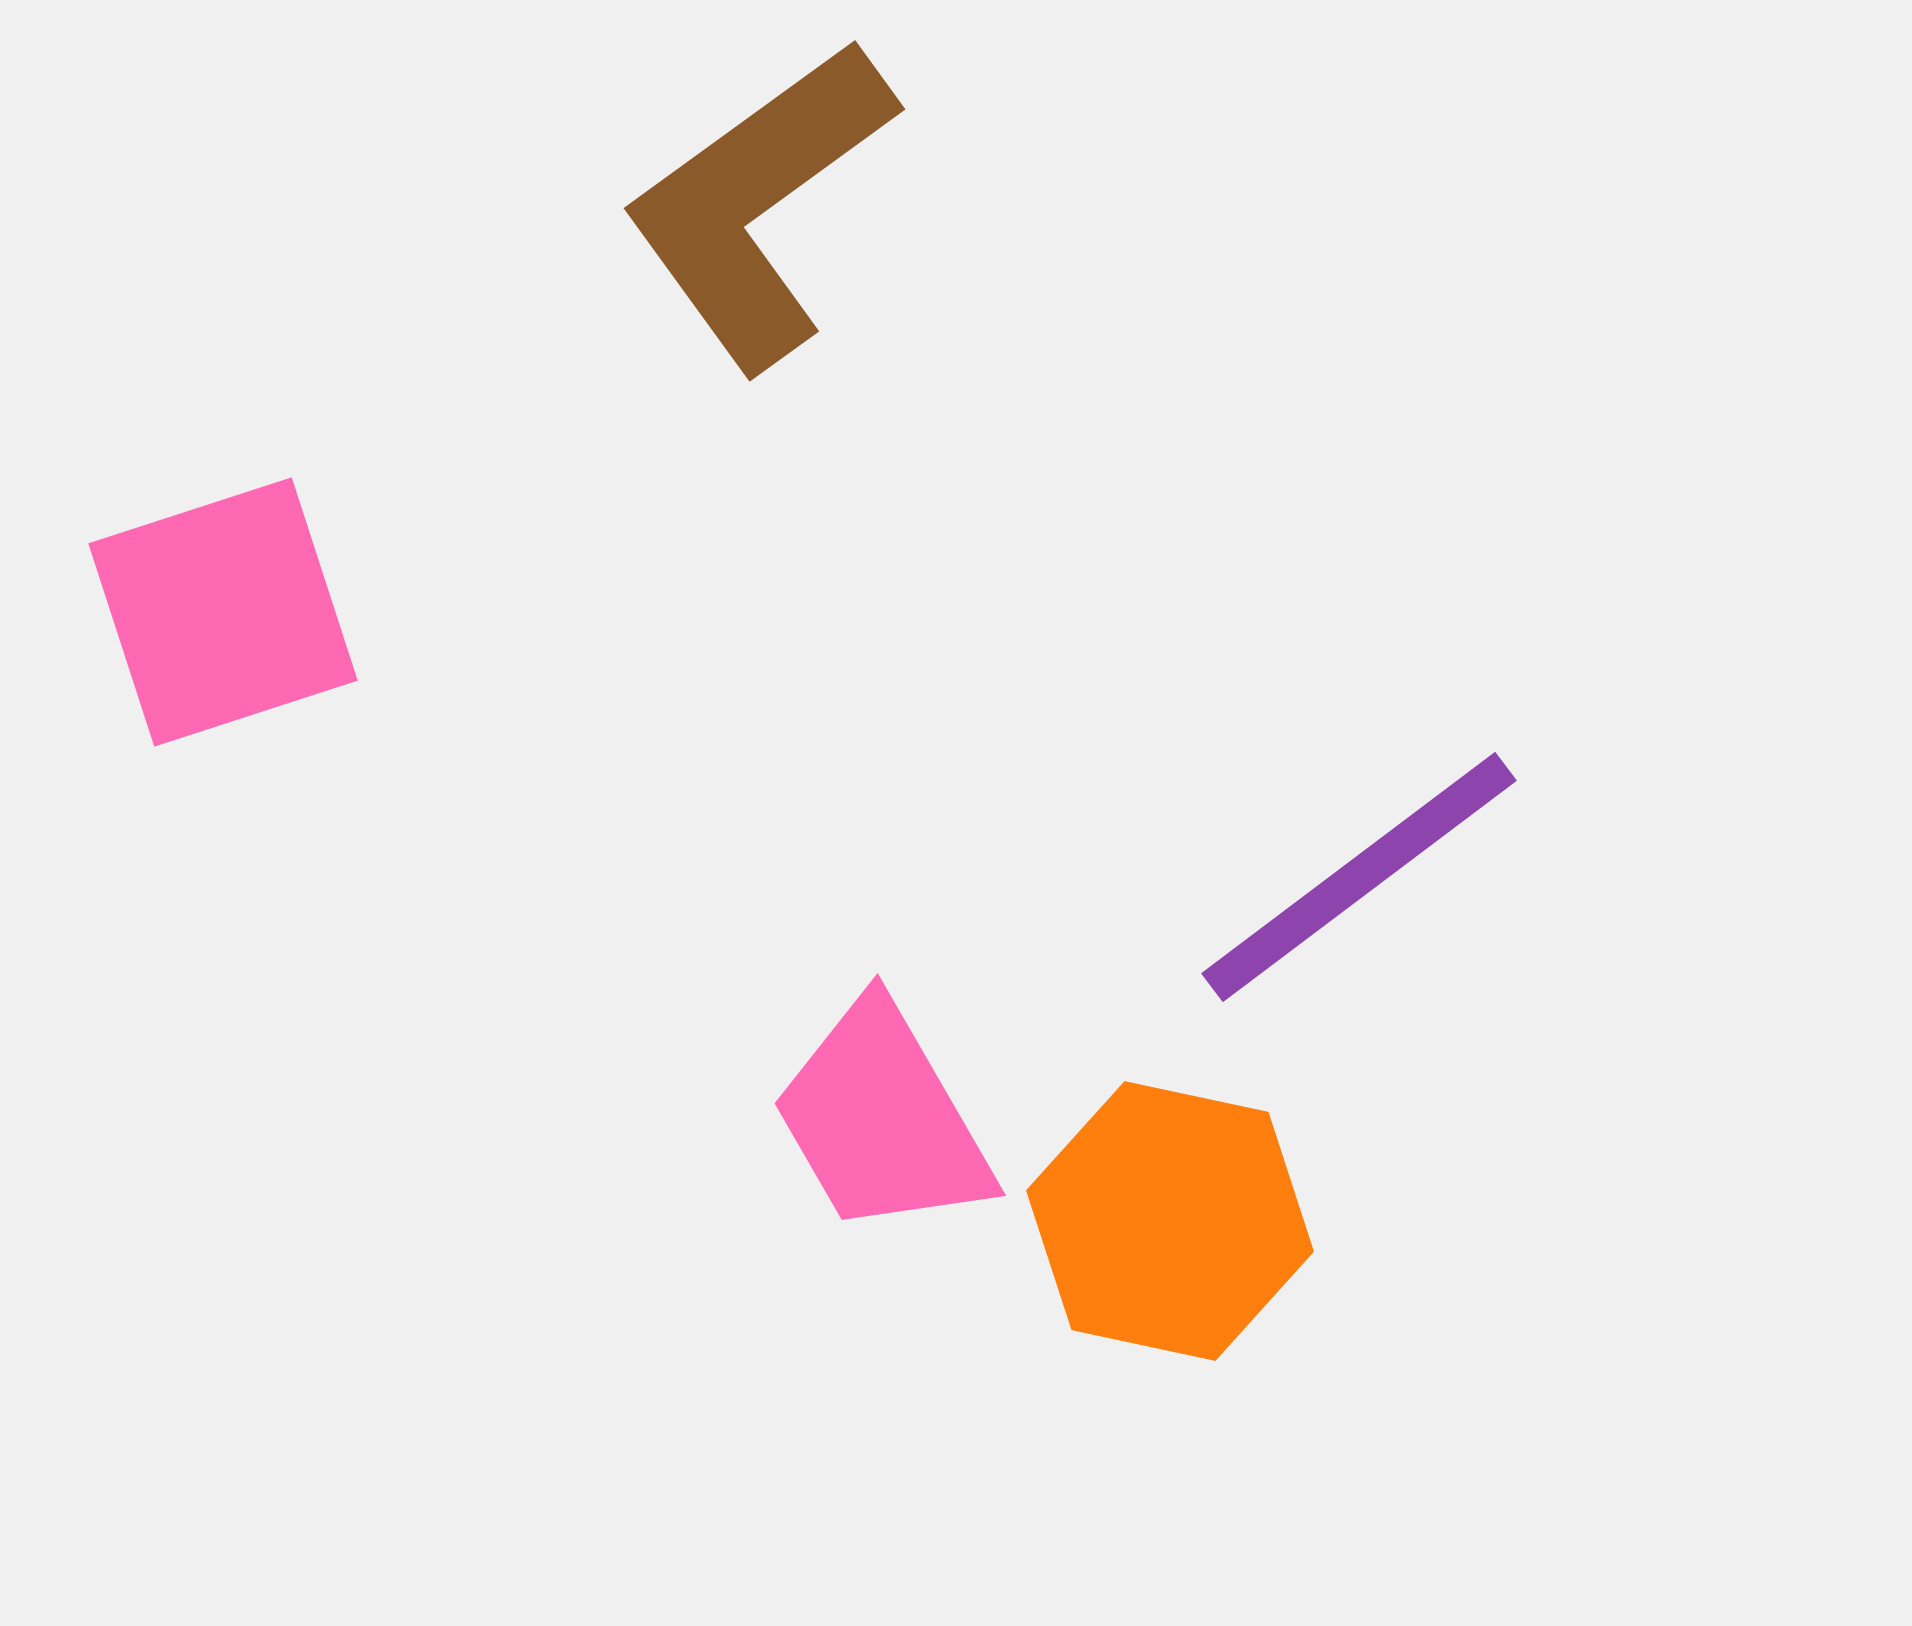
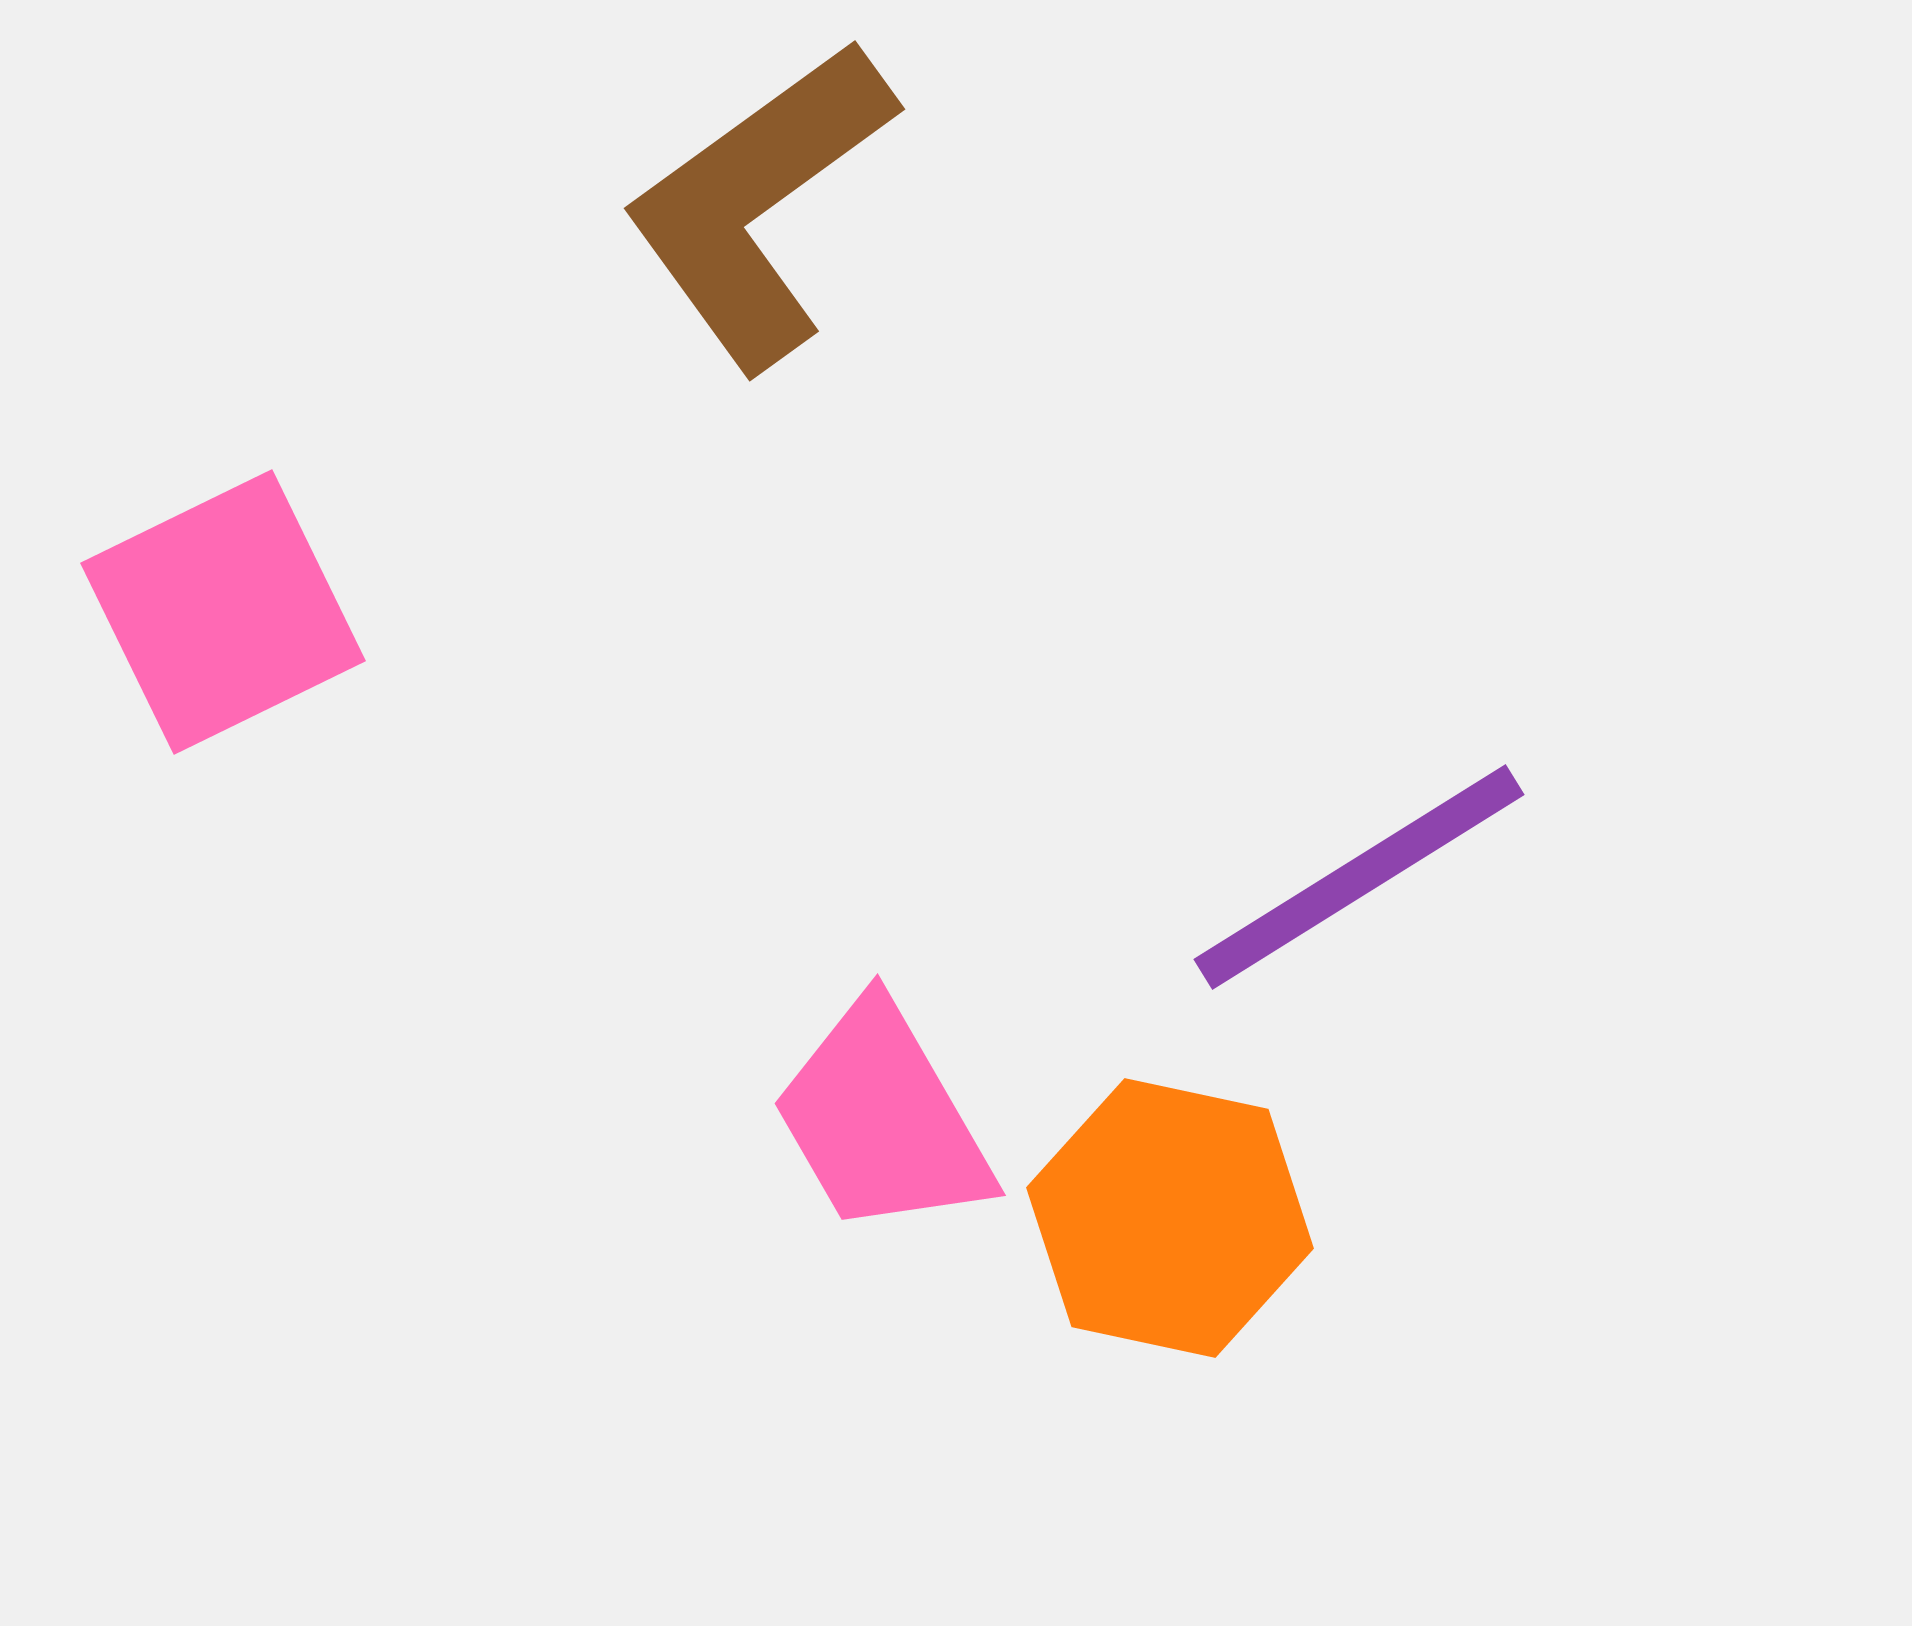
pink square: rotated 8 degrees counterclockwise
purple line: rotated 5 degrees clockwise
orange hexagon: moved 3 px up
